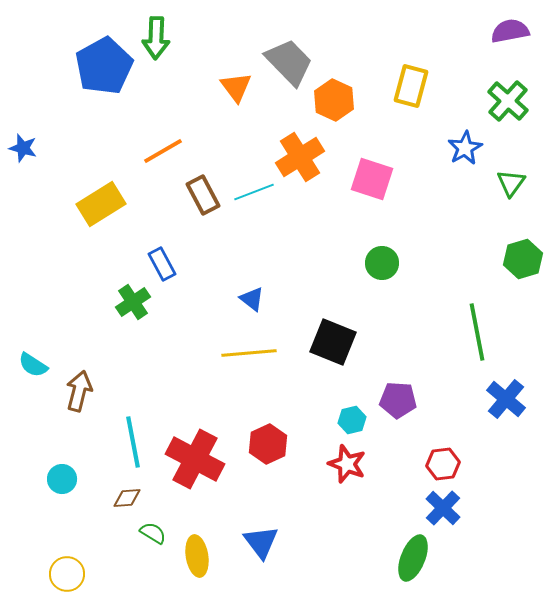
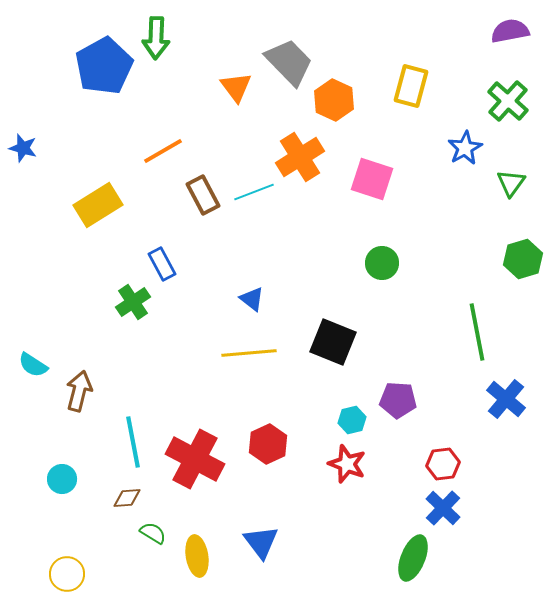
yellow rectangle at (101, 204): moved 3 px left, 1 px down
